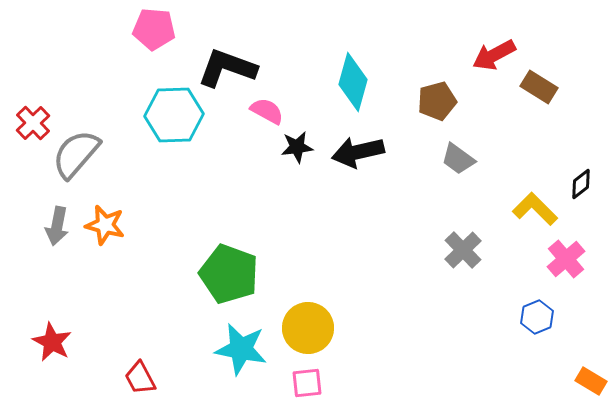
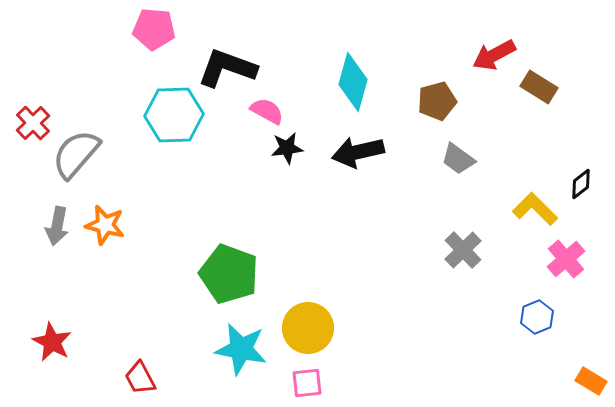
black star: moved 10 px left, 1 px down
